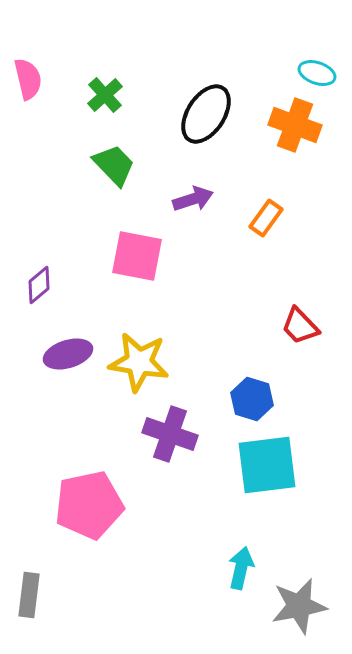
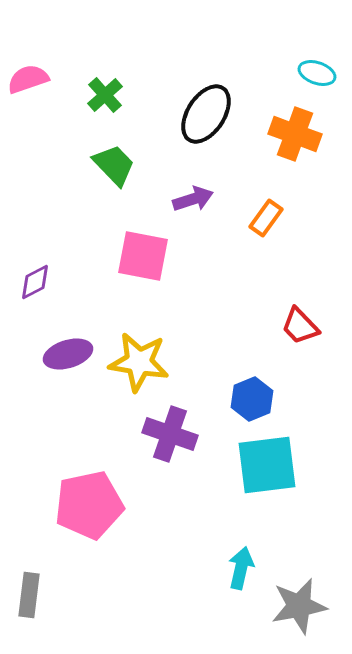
pink semicircle: rotated 96 degrees counterclockwise
orange cross: moved 9 px down
pink square: moved 6 px right
purple diamond: moved 4 px left, 3 px up; rotated 12 degrees clockwise
blue hexagon: rotated 21 degrees clockwise
